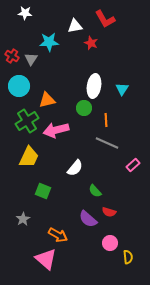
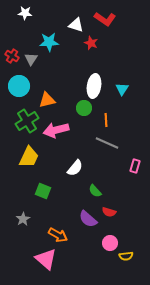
red L-shape: rotated 25 degrees counterclockwise
white triangle: moved 1 px right, 1 px up; rotated 28 degrees clockwise
pink rectangle: moved 2 px right, 1 px down; rotated 32 degrees counterclockwise
yellow semicircle: moved 2 px left, 1 px up; rotated 88 degrees clockwise
